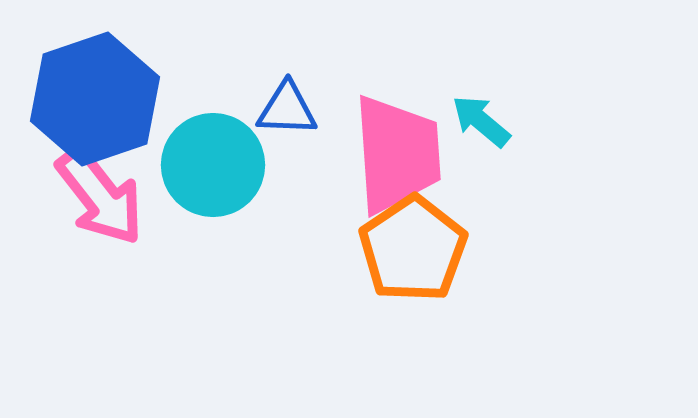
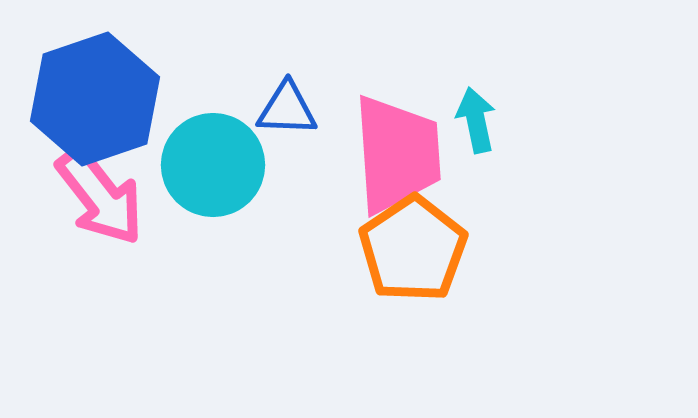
cyan arrow: moved 5 px left, 1 px up; rotated 38 degrees clockwise
